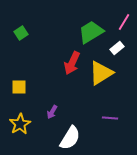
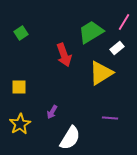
red arrow: moved 8 px left, 8 px up; rotated 45 degrees counterclockwise
